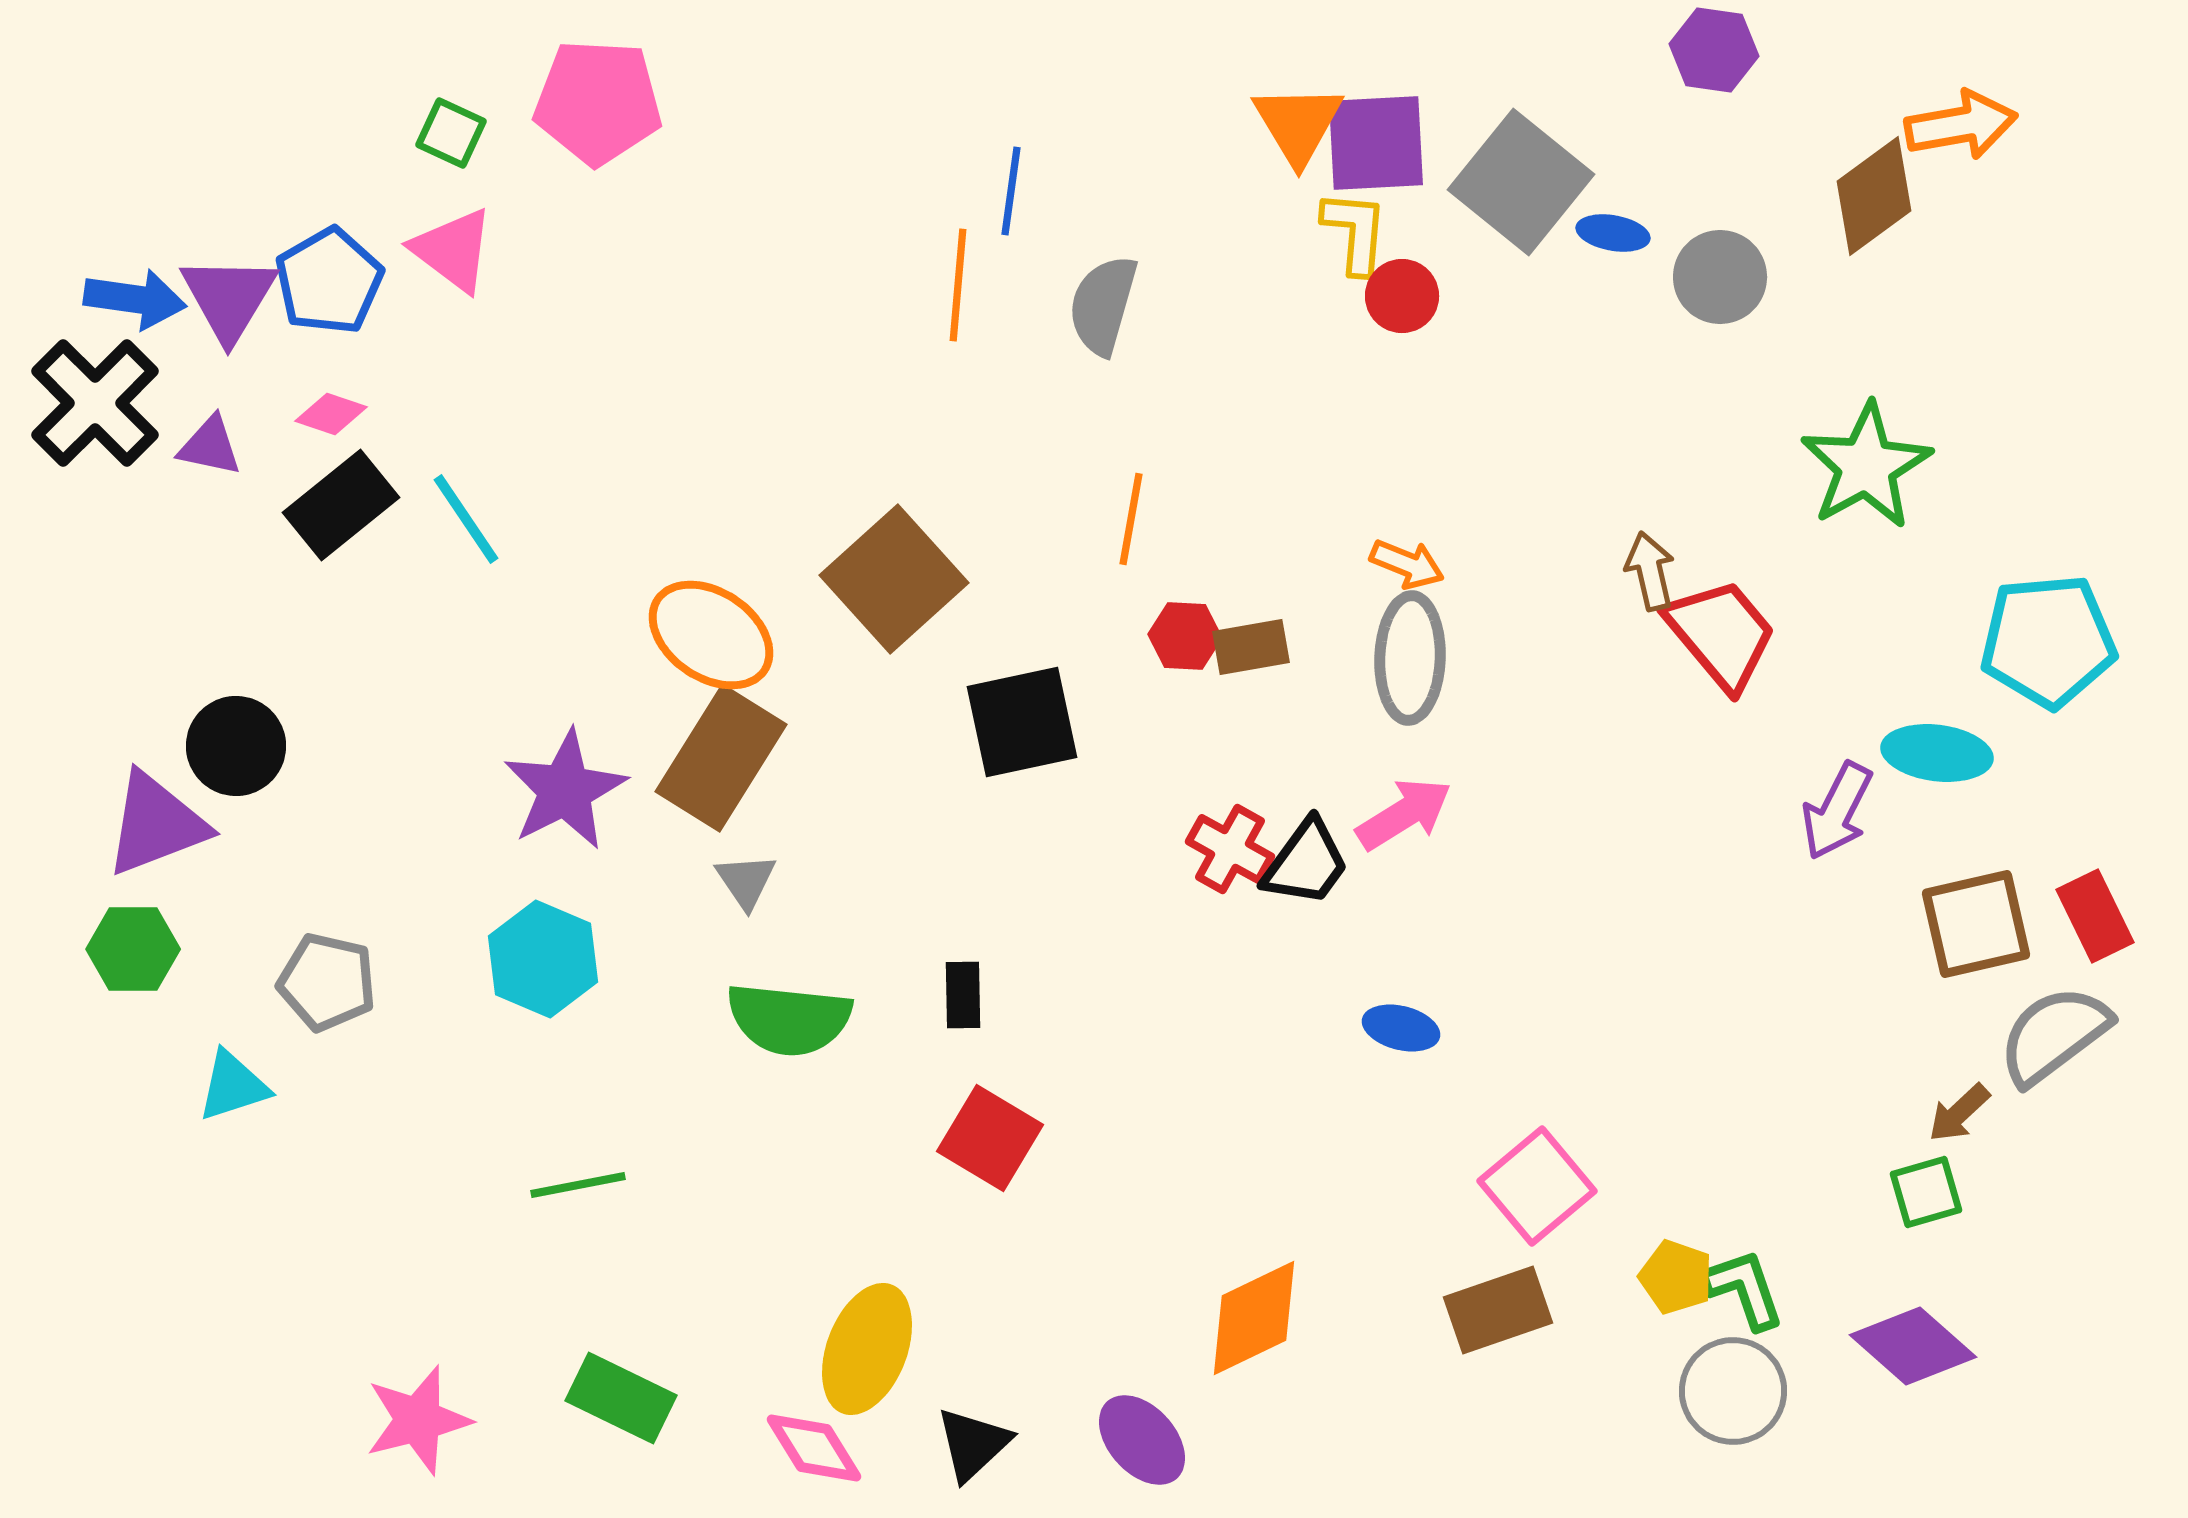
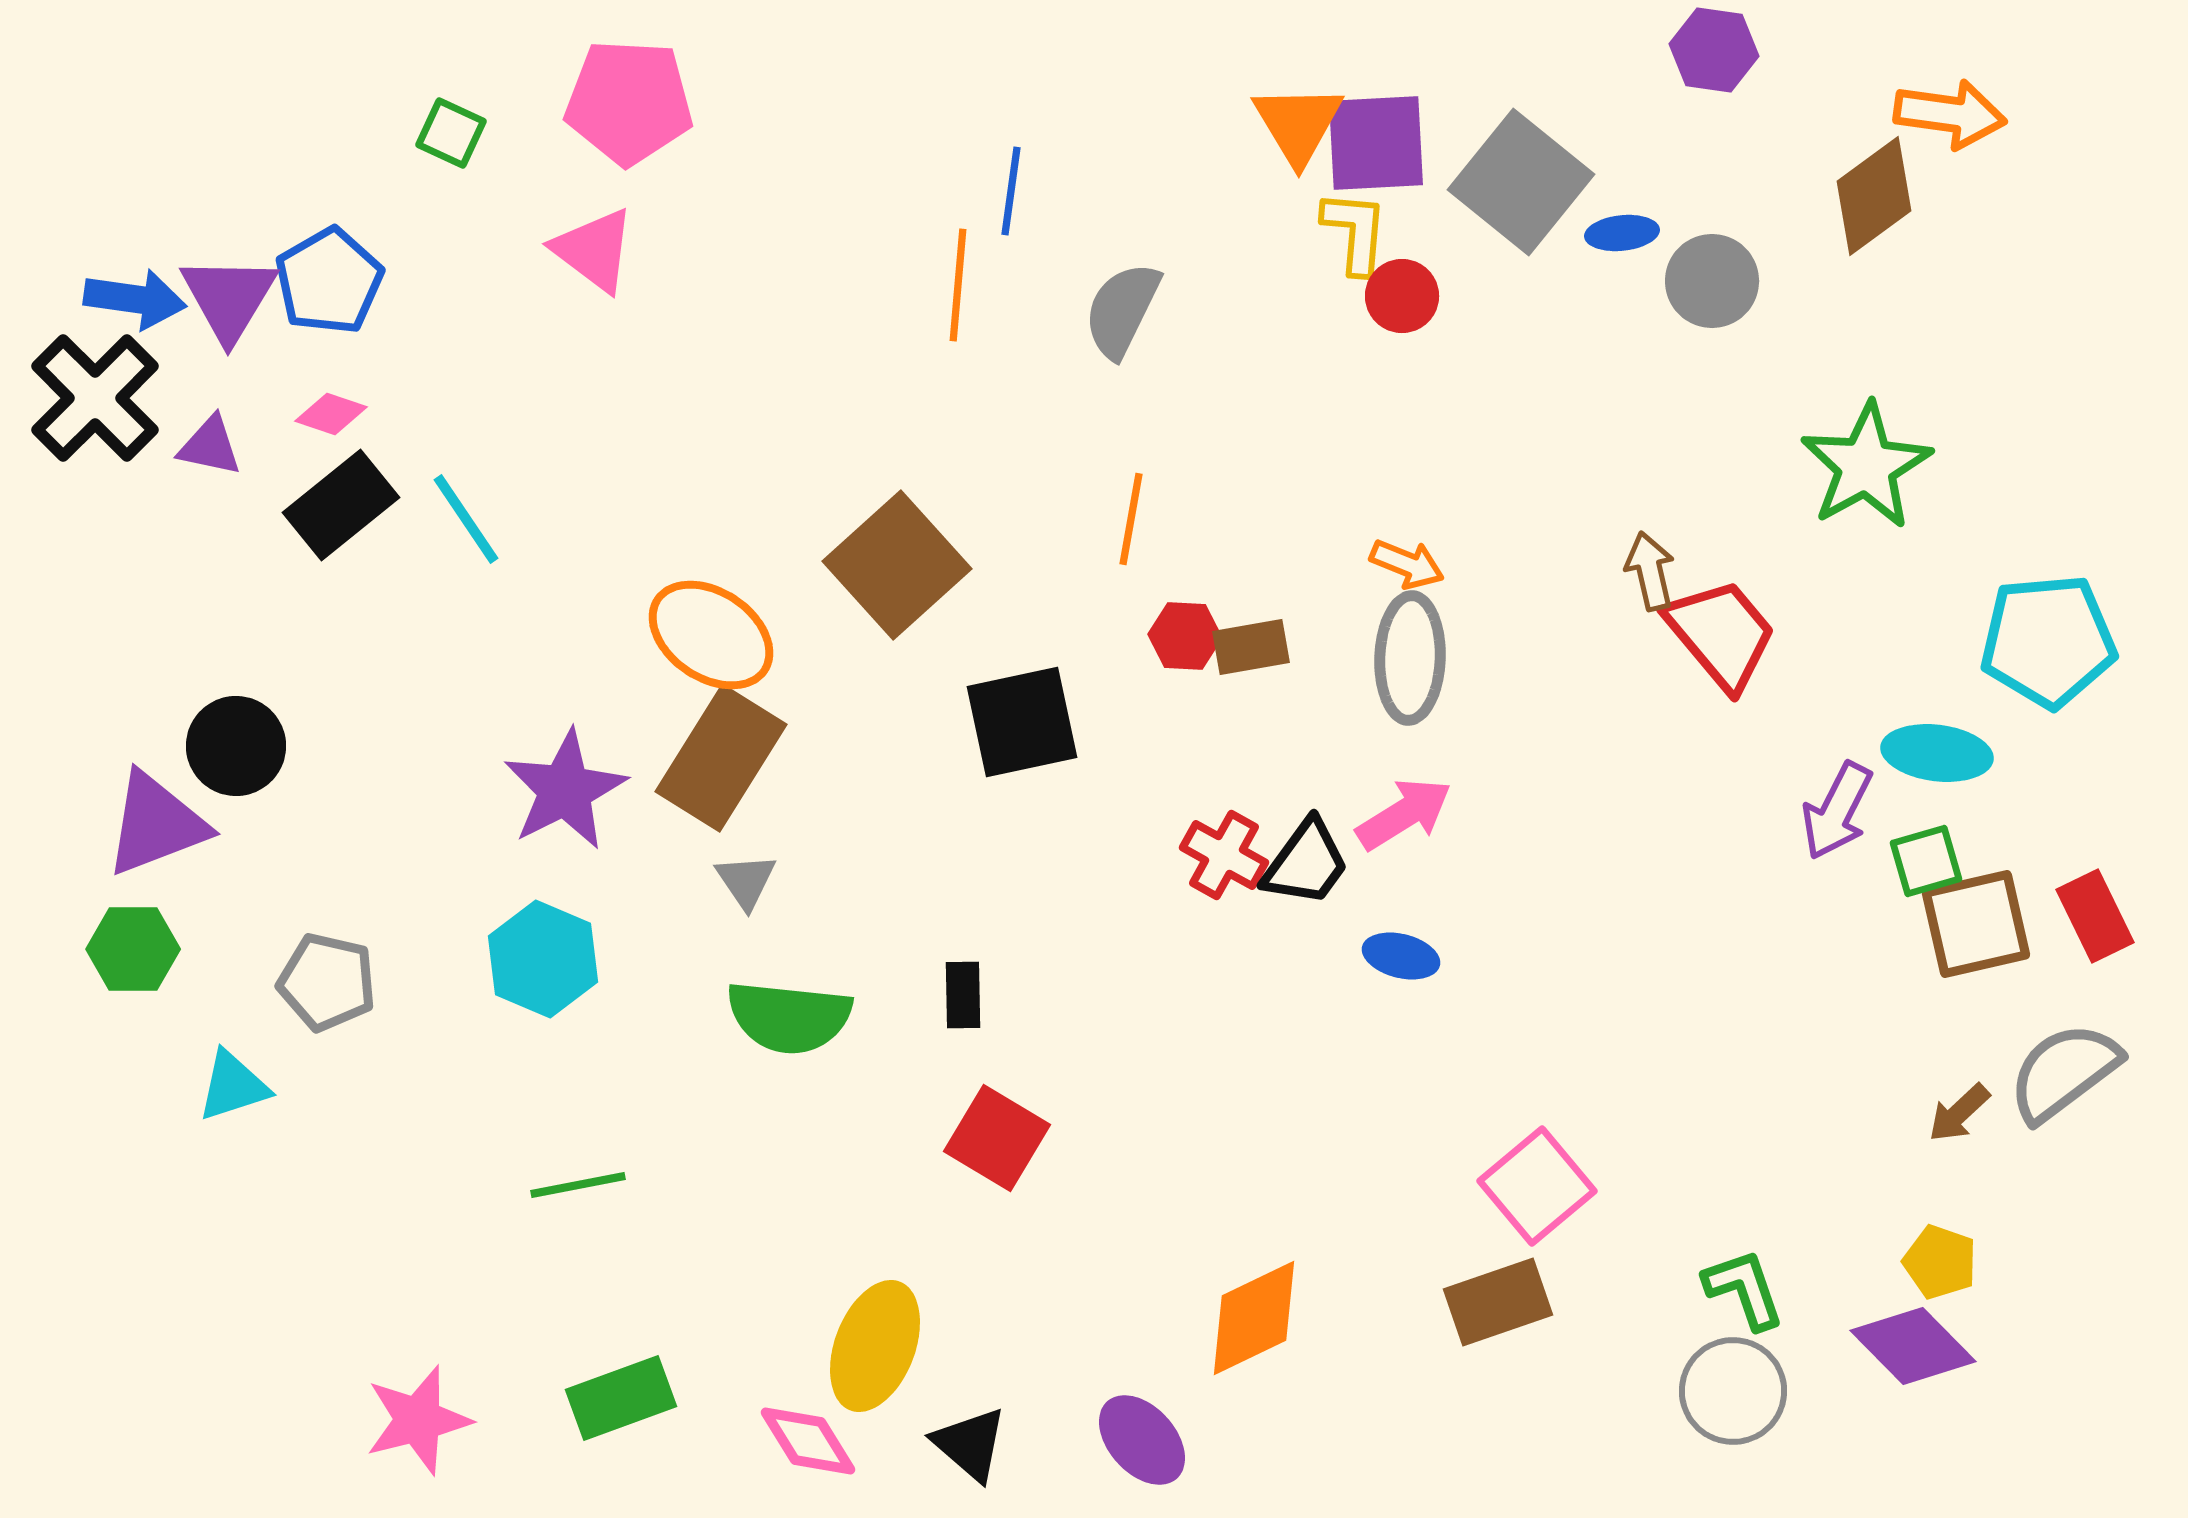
pink pentagon at (598, 102): moved 31 px right
orange arrow at (1961, 125): moved 11 px left, 11 px up; rotated 18 degrees clockwise
blue ellipse at (1613, 233): moved 9 px right; rotated 16 degrees counterclockwise
pink triangle at (453, 250): moved 141 px right
gray circle at (1720, 277): moved 8 px left, 4 px down
gray semicircle at (1103, 305): moved 19 px right, 5 px down; rotated 10 degrees clockwise
black cross at (95, 403): moved 5 px up
brown square at (894, 579): moved 3 px right, 14 px up
red cross at (1230, 849): moved 6 px left, 6 px down
green semicircle at (789, 1019): moved 2 px up
blue ellipse at (1401, 1028): moved 72 px up
gray semicircle at (2054, 1035): moved 10 px right, 37 px down
red square at (990, 1138): moved 7 px right
green square at (1926, 1192): moved 331 px up
yellow pentagon at (1676, 1277): moved 264 px right, 15 px up
brown rectangle at (1498, 1310): moved 8 px up
purple diamond at (1913, 1346): rotated 4 degrees clockwise
yellow ellipse at (867, 1349): moved 8 px right, 3 px up
green rectangle at (621, 1398): rotated 46 degrees counterclockwise
black triangle at (973, 1444): moved 3 px left; rotated 36 degrees counterclockwise
pink diamond at (814, 1448): moved 6 px left, 7 px up
